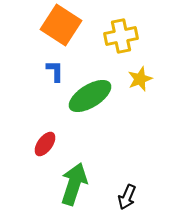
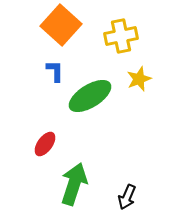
orange square: rotated 9 degrees clockwise
yellow star: moved 1 px left
